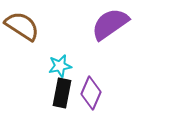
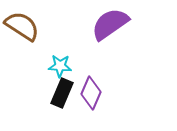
cyan star: rotated 15 degrees clockwise
black rectangle: rotated 12 degrees clockwise
